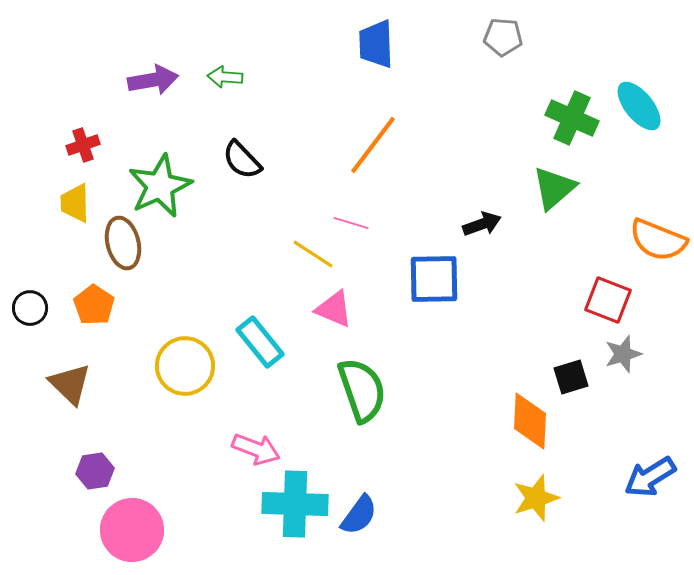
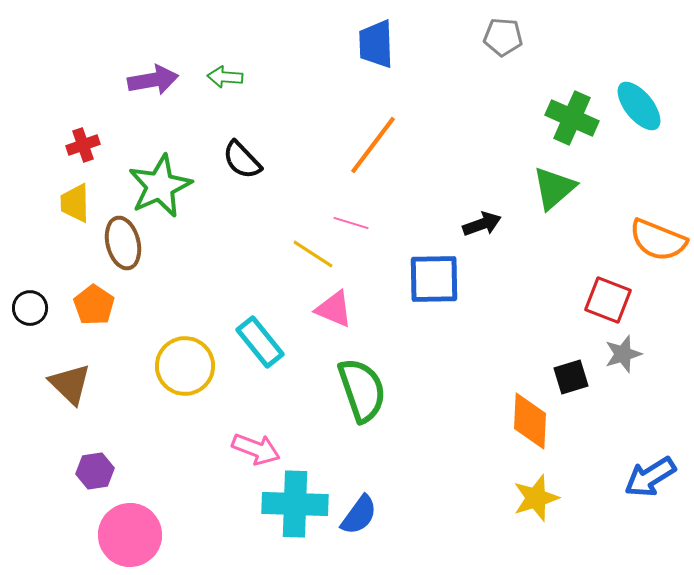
pink circle: moved 2 px left, 5 px down
